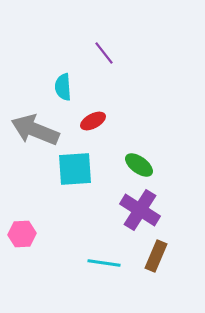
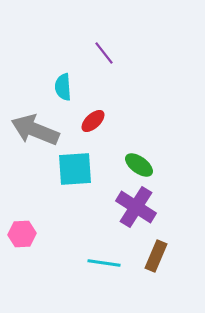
red ellipse: rotated 15 degrees counterclockwise
purple cross: moved 4 px left, 3 px up
